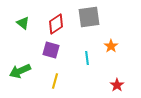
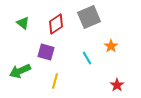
gray square: rotated 15 degrees counterclockwise
purple square: moved 5 px left, 2 px down
cyan line: rotated 24 degrees counterclockwise
